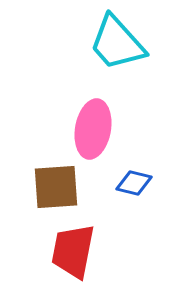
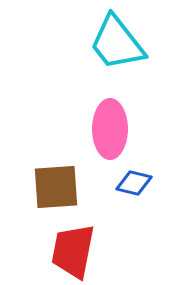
cyan trapezoid: rotated 4 degrees clockwise
pink ellipse: moved 17 px right; rotated 10 degrees counterclockwise
